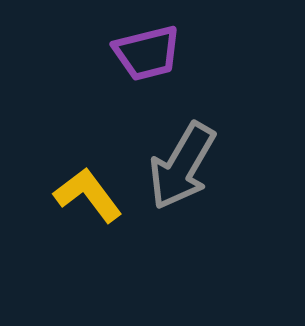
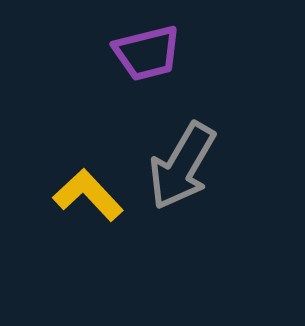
yellow L-shape: rotated 6 degrees counterclockwise
